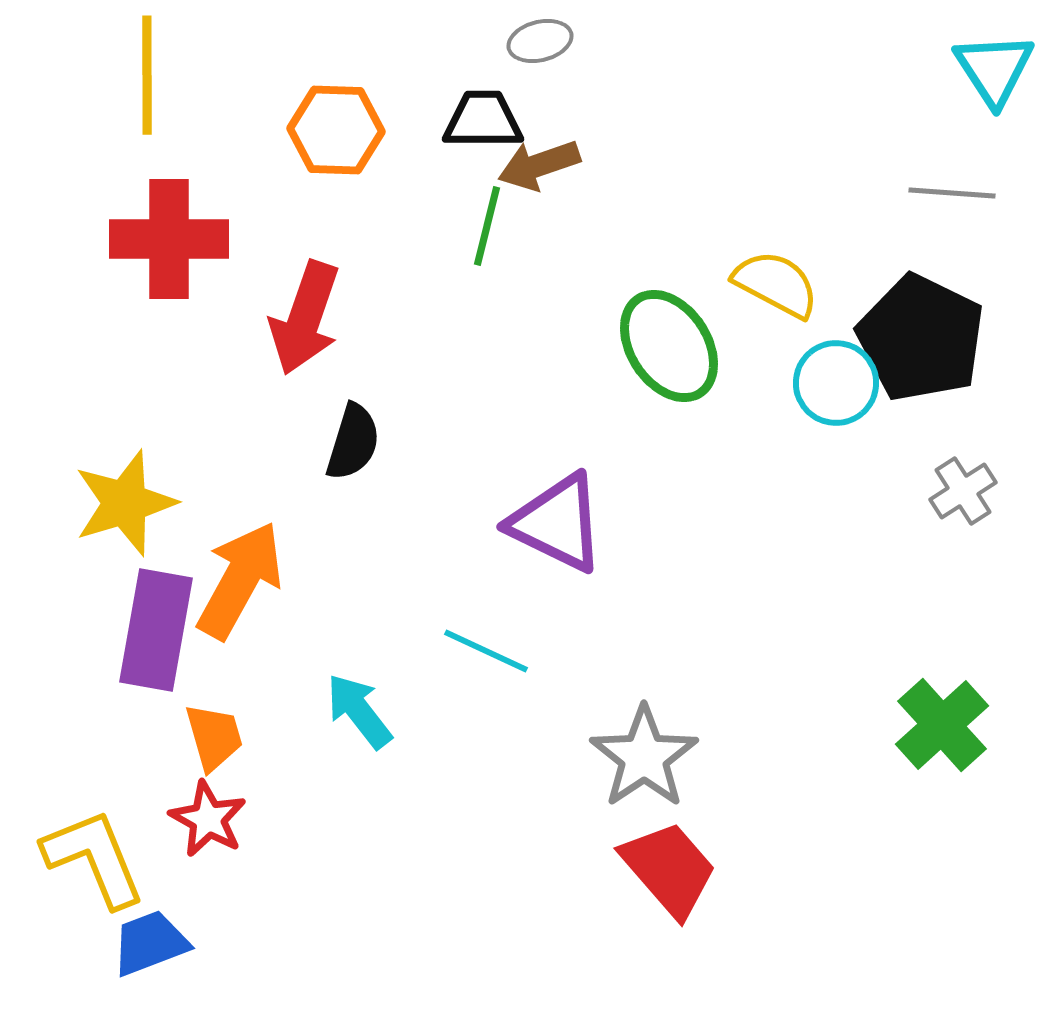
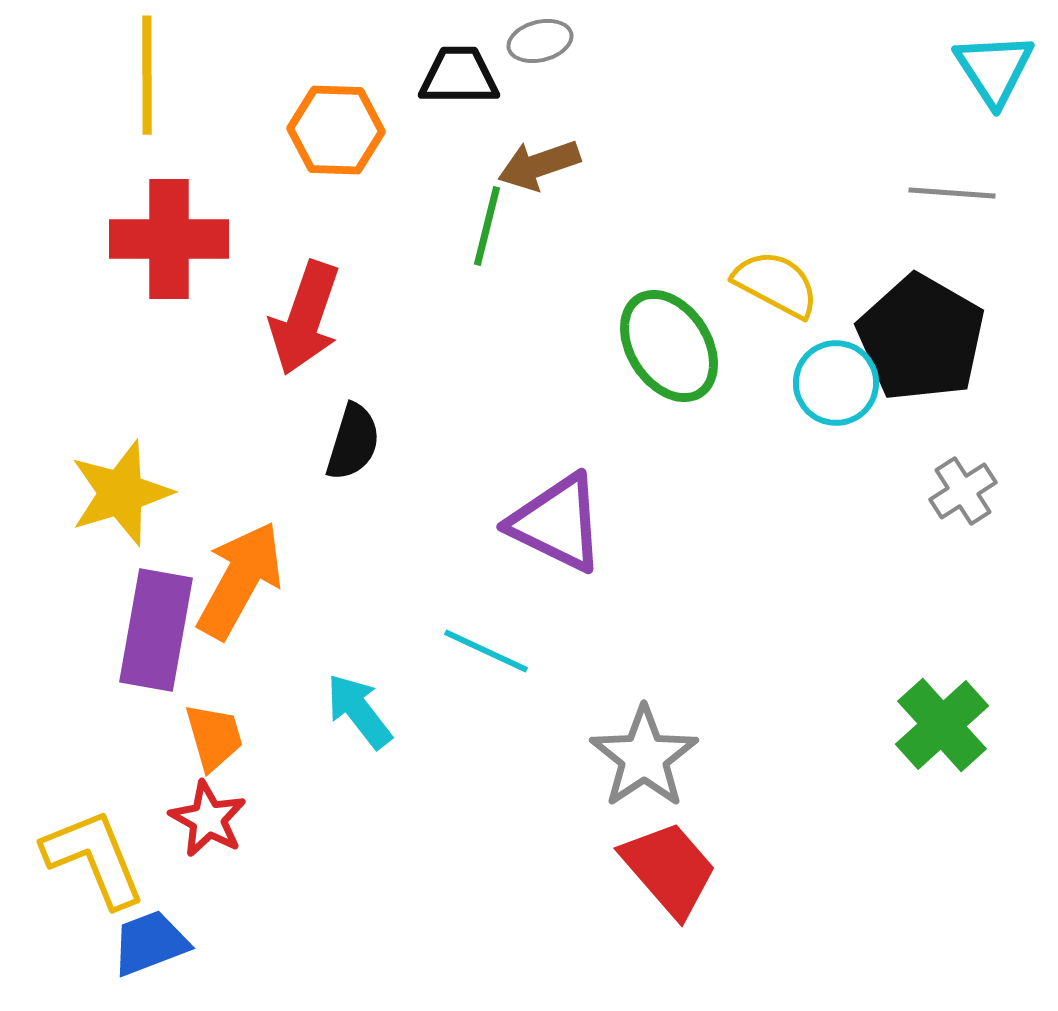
black trapezoid: moved 24 px left, 44 px up
black pentagon: rotated 4 degrees clockwise
yellow star: moved 4 px left, 10 px up
